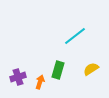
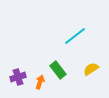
green rectangle: rotated 54 degrees counterclockwise
